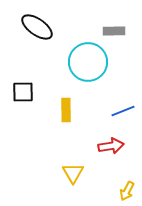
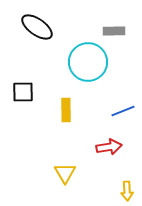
red arrow: moved 2 px left, 1 px down
yellow triangle: moved 8 px left
yellow arrow: rotated 30 degrees counterclockwise
